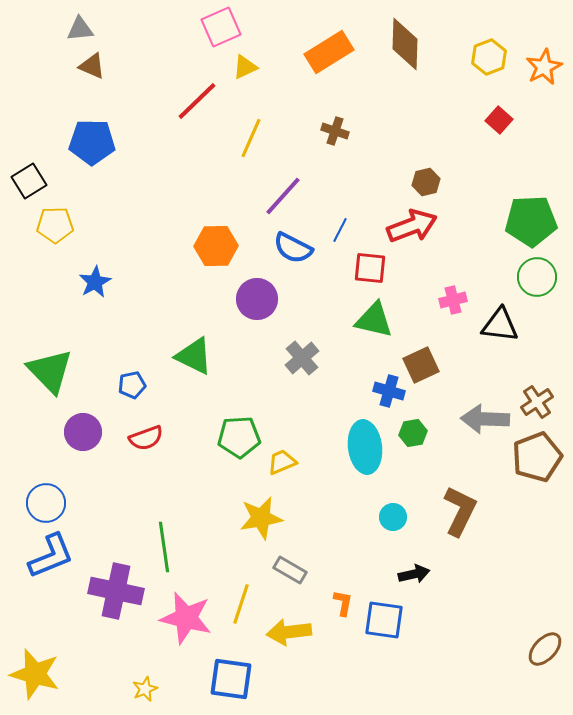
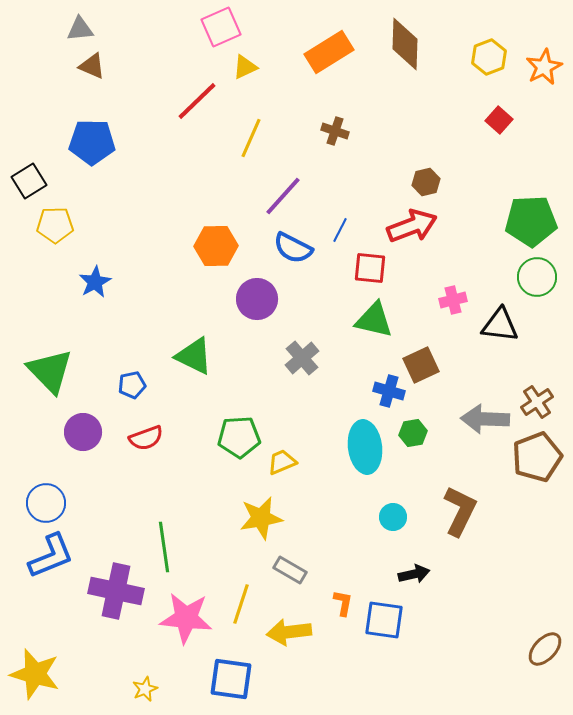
pink star at (186, 618): rotated 8 degrees counterclockwise
